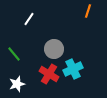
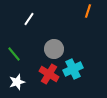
white star: moved 2 px up
